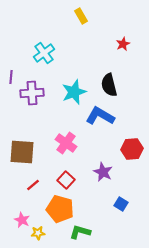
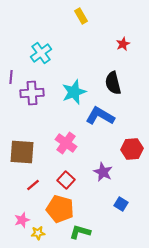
cyan cross: moved 3 px left
black semicircle: moved 4 px right, 2 px up
pink star: rotated 28 degrees clockwise
